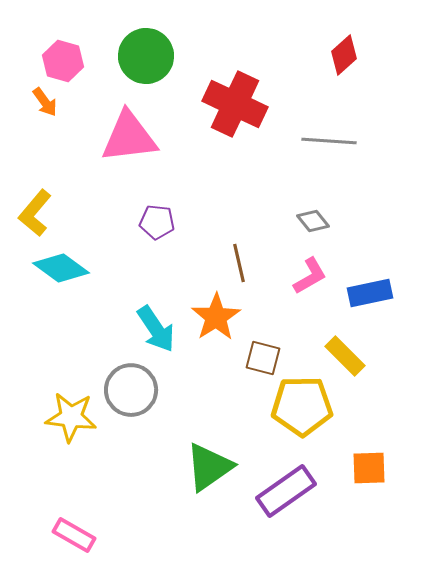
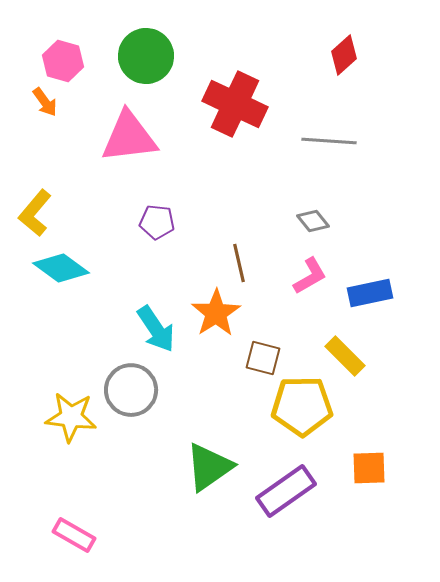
orange star: moved 4 px up
